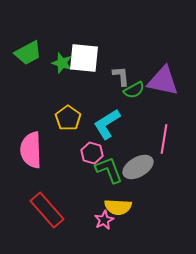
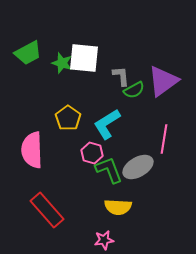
purple triangle: rotated 48 degrees counterclockwise
pink semicircle: moved 1 px right
pink star: moved 20 px down; rotated 18 degrees clockwise
